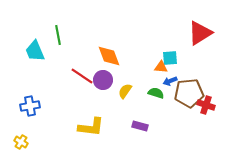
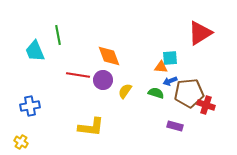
red line: moved 4 px left, 1 px up; rotated 25 degrees counterclockwise
purple rectangle: moved 35 px right
